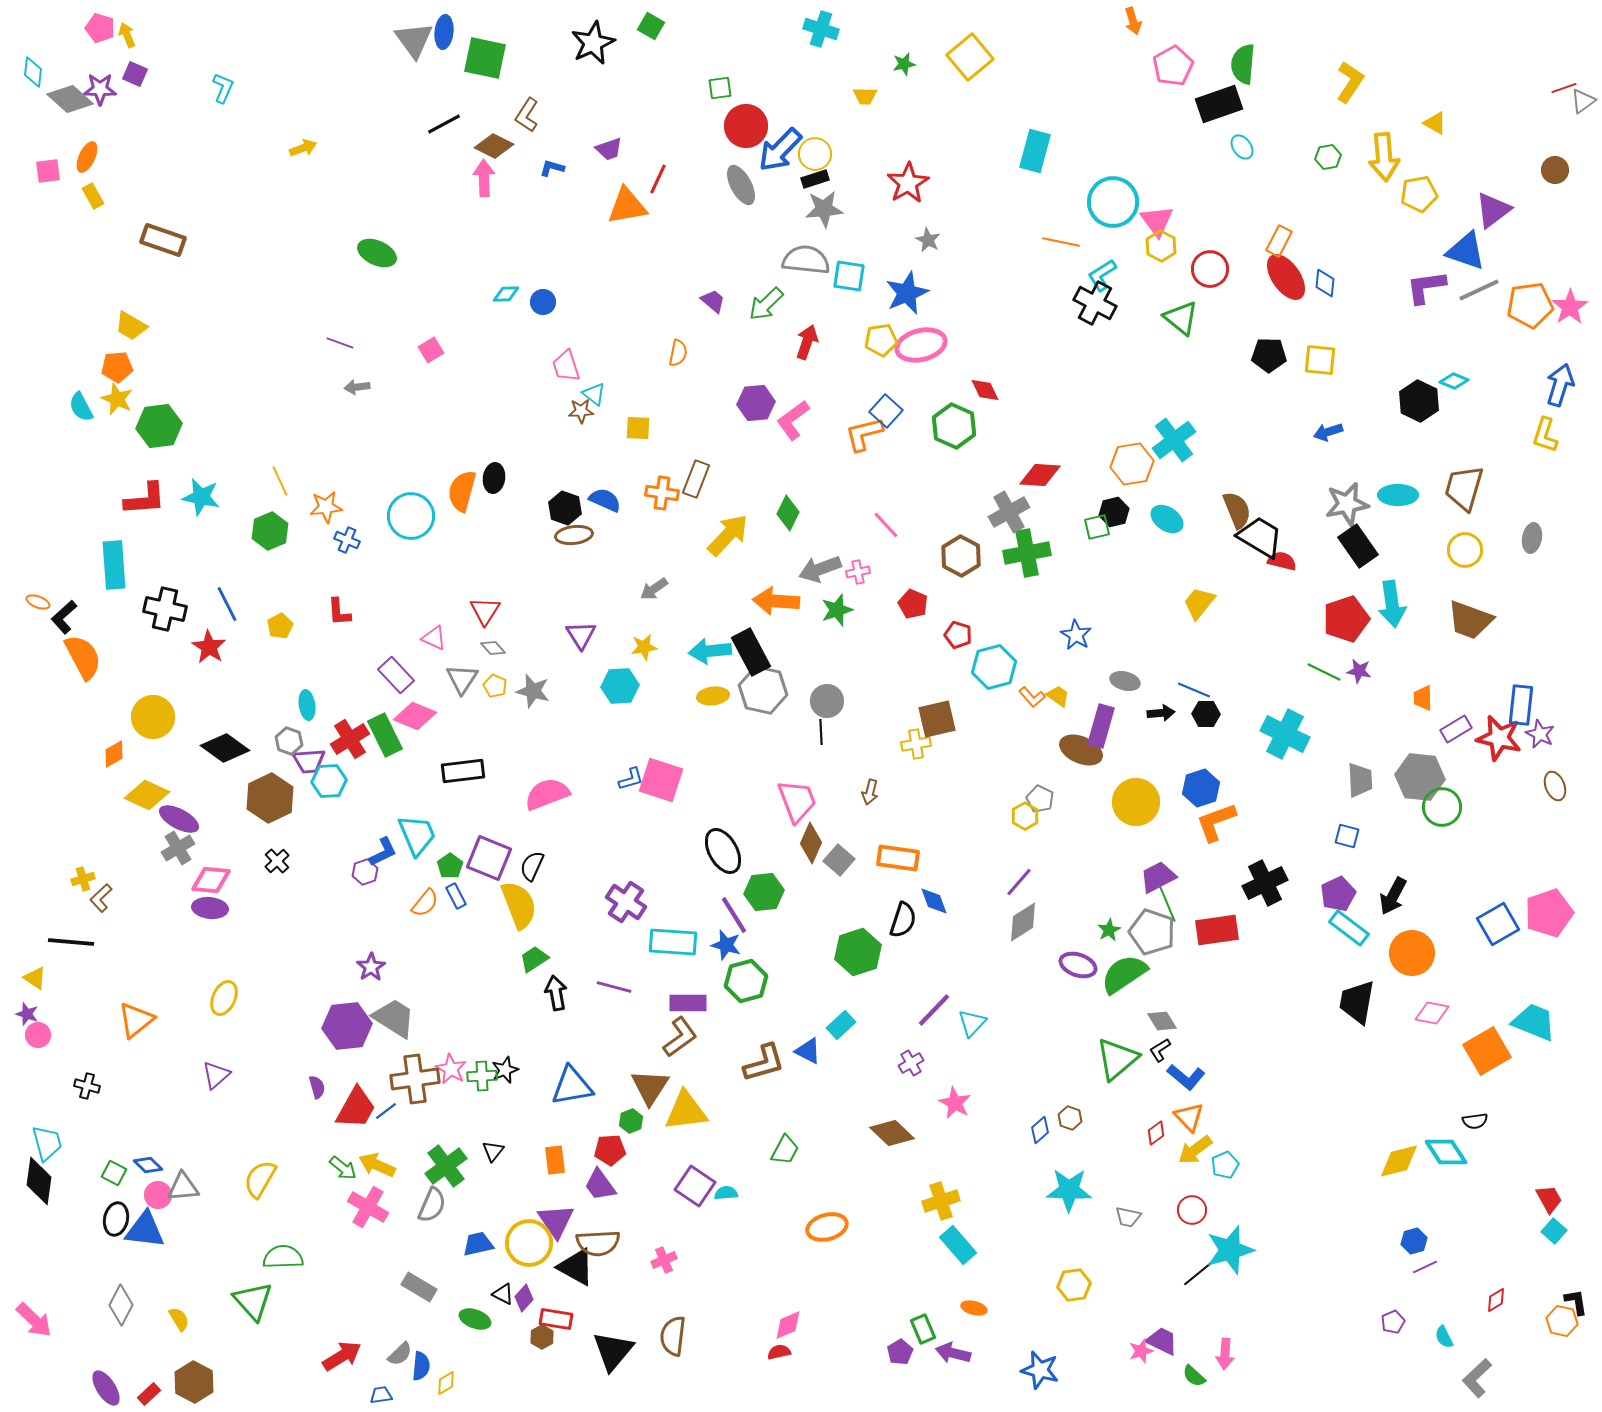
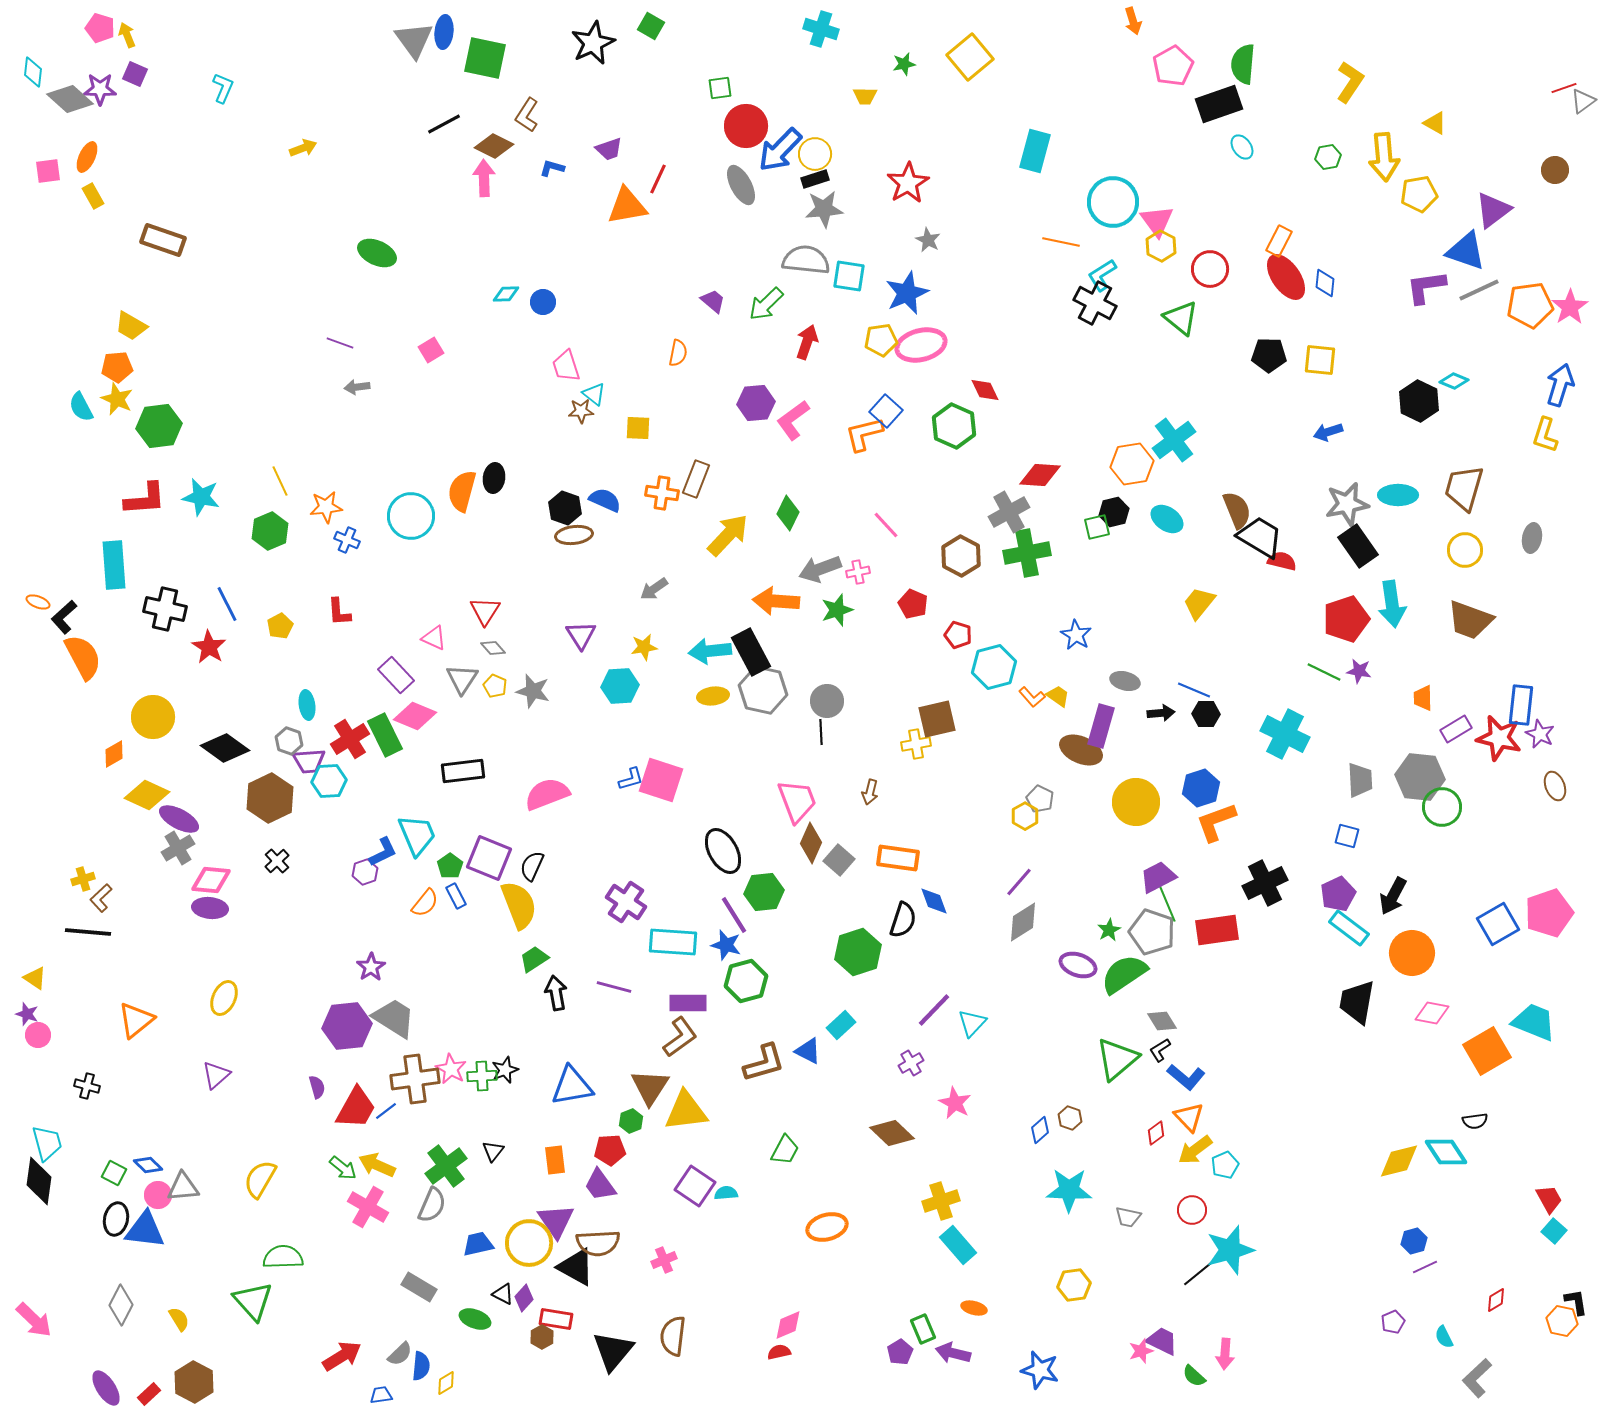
black line at (71, 942): moved 17 px right, 10 px up
